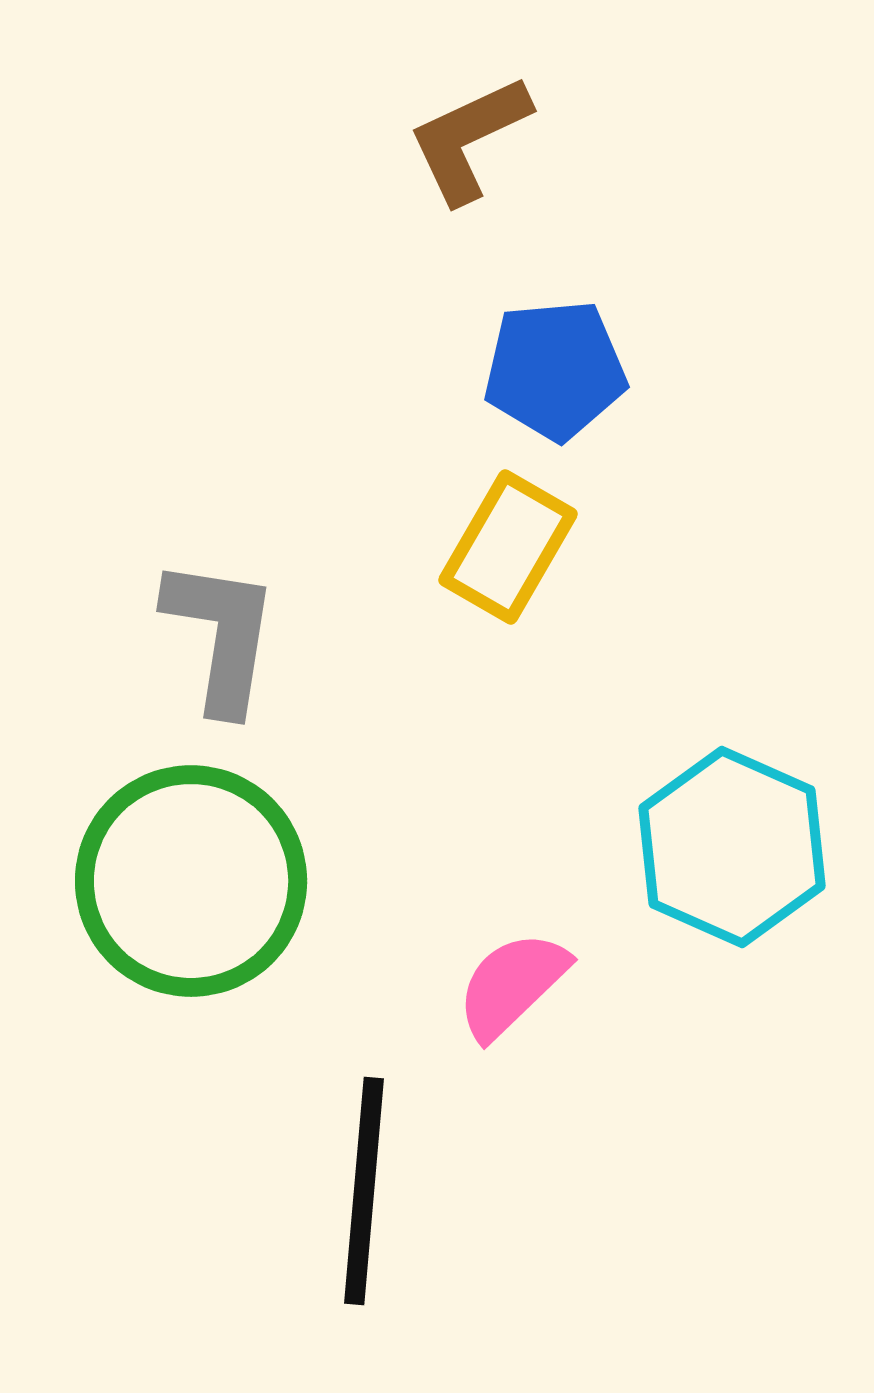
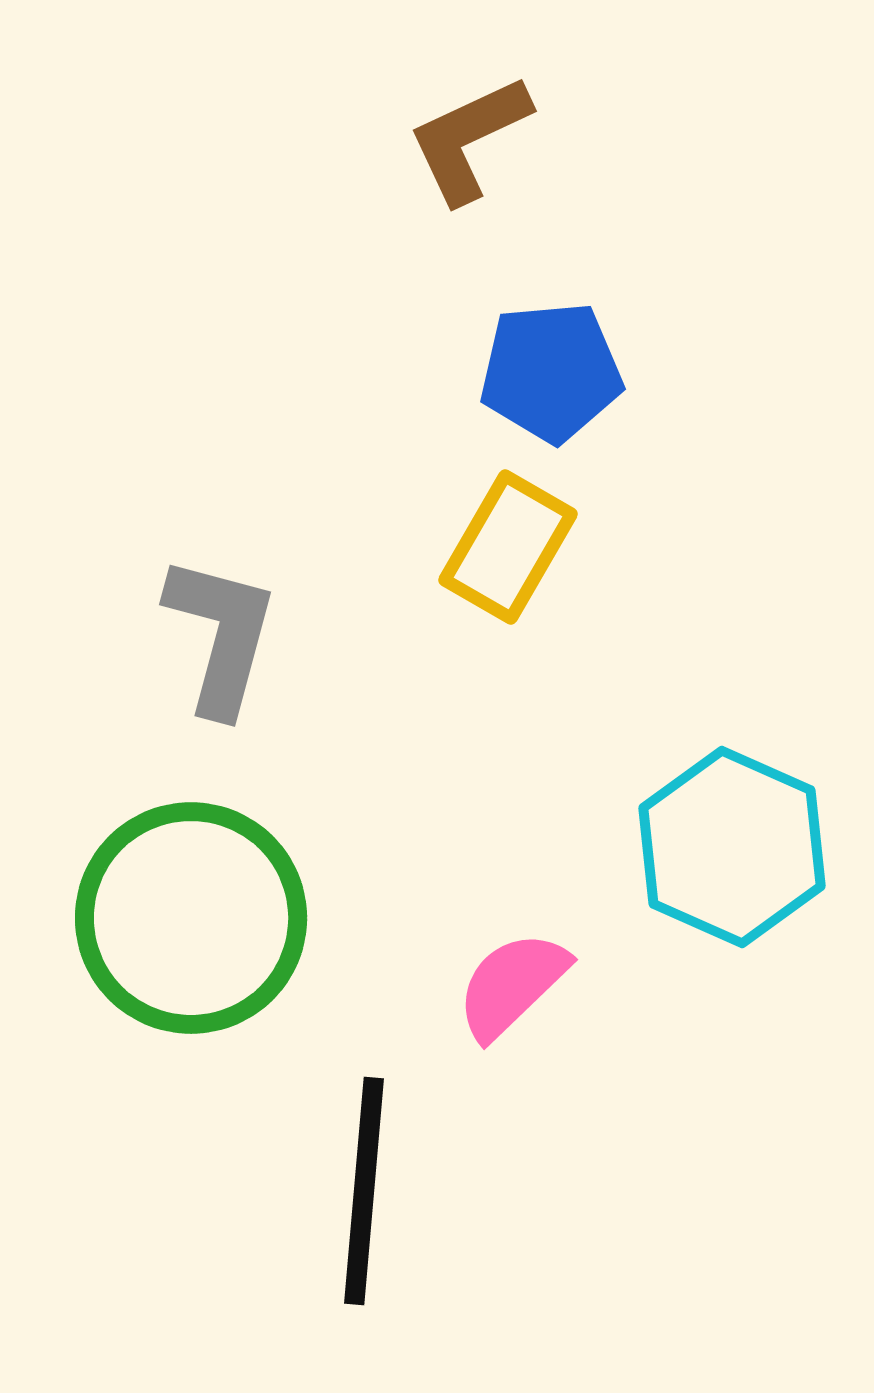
blue pentagon: moved 4 px left, 2 px down
gray L-shape: rotated 6 degrees clockwise
green circle: moved 37 px down
